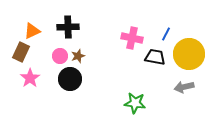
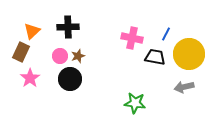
orange triangle: rotated 18 degrees counterclockwise
